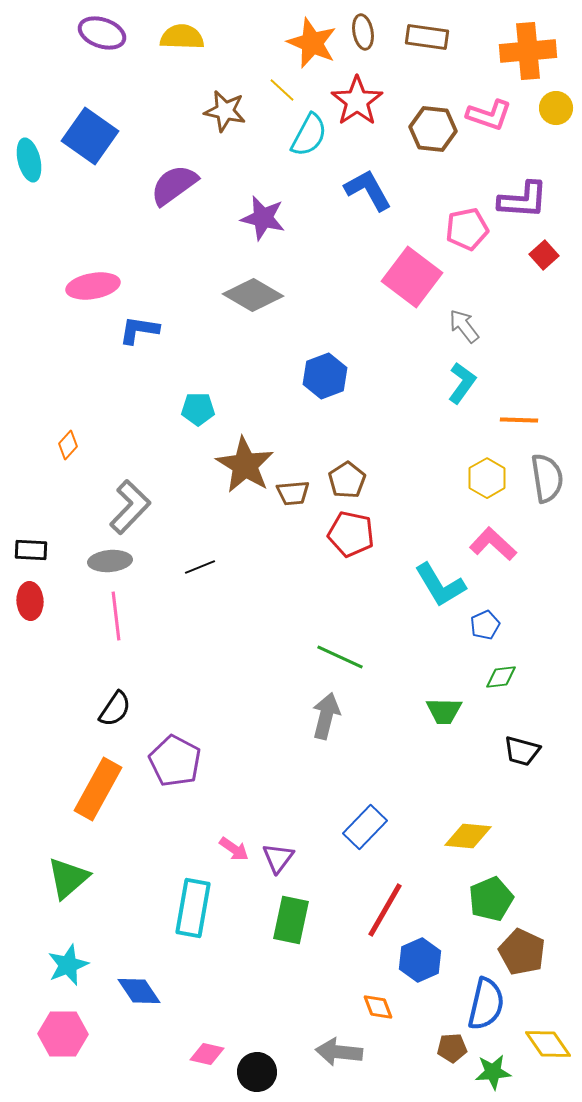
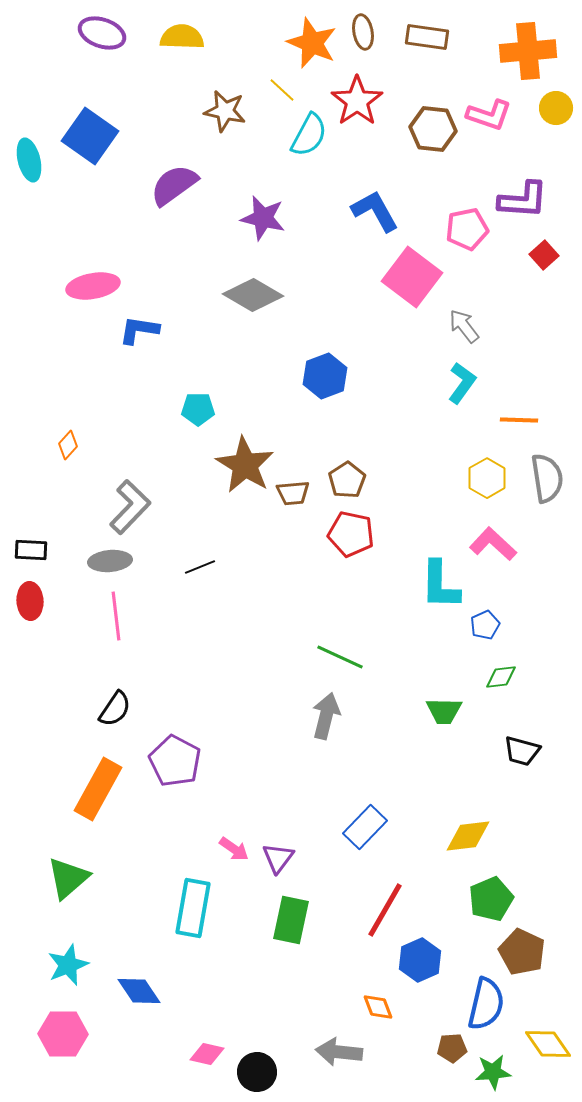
blue L-shape at (368, 190): moved 7 px right, 21 px down
cyan L-shape at (440, 585): rotated 32 degrees clockwise
yellow diamond at (468, 836): rotated 12 degrees counterclockwise
